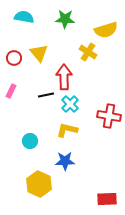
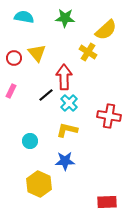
green star: moved 1 px up
yellow semicircle: rotated 25 degrees counterclockwise
yellow triangle: moved 2 px left
black line: rotated 28 degrees counterclockwise
cyan cross: moved 1 px left, 1 px up
red rectangle: moved 3 px down
